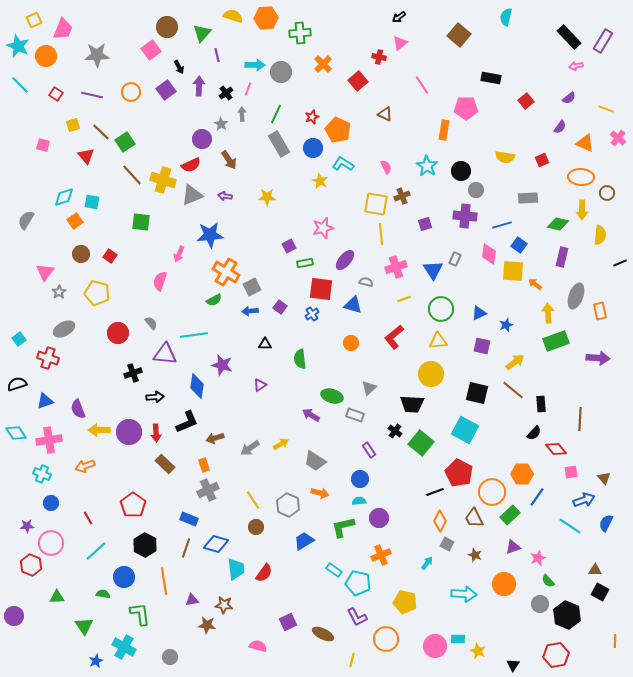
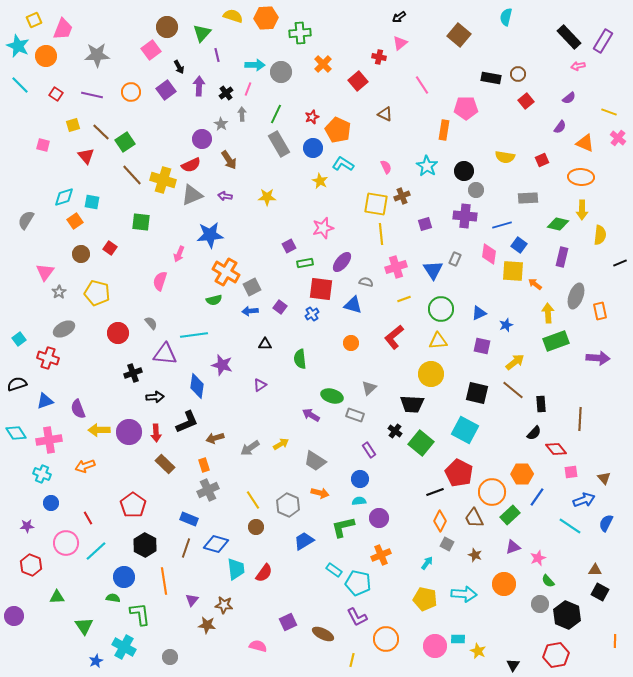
pink arrow at (576, 66): moved 2 px right
yellow line at (606, 109): moved 3 px right, 3 px down
black circle at (461, 171): moved 3 px right
brown circle at (607, 193): moved 89 px left, 119 px up
red square at (110, 256): moved 8 px up
purple ellipse at (345, 260): moved 3 px left, 2 px down
green semicircle at (214, 300): rotated 14 degrees clockwise
pink circle at (51, 543): moved 15 px right
green semicircle at (103, 594): moved 10 px right, 4 px down
purple triangle at (192, 600): rotated 40 degrees counterclockwise
yellow pentagon at (405, 602): moved 20 px right, 3 px up
